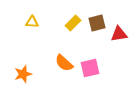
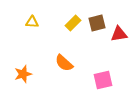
pink square: moved 13 px right, 12 px down
